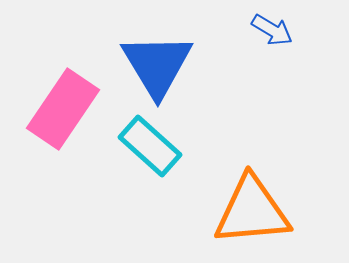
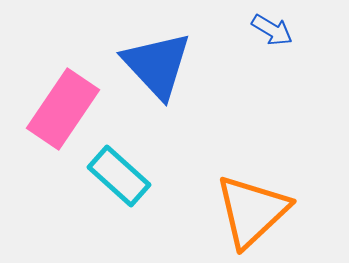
blue triangle: rotated 12 degrees counterclockwise
cyan rectangle: moved 31 px left, 30 px down
orange triangle: rotated 38 degrees counterclockwise
